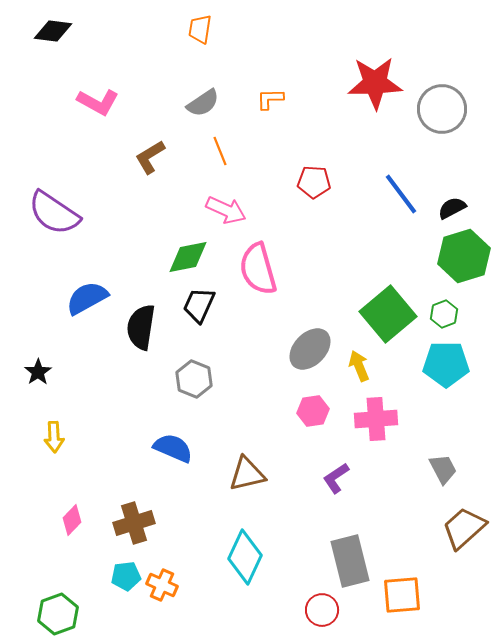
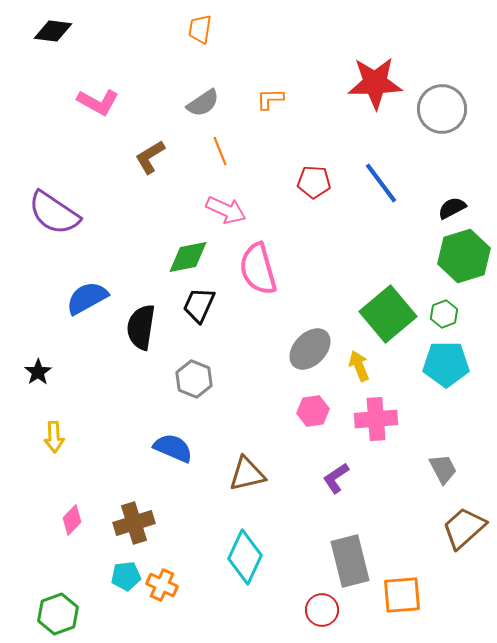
blue line at (401, 194): moved 20 px left, 11 px up
